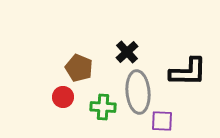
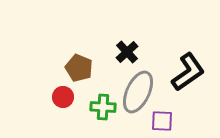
black L-shape: rotated 36 degrees counterclockwise
gray ellipse: rotated 30 degrees clockwise
